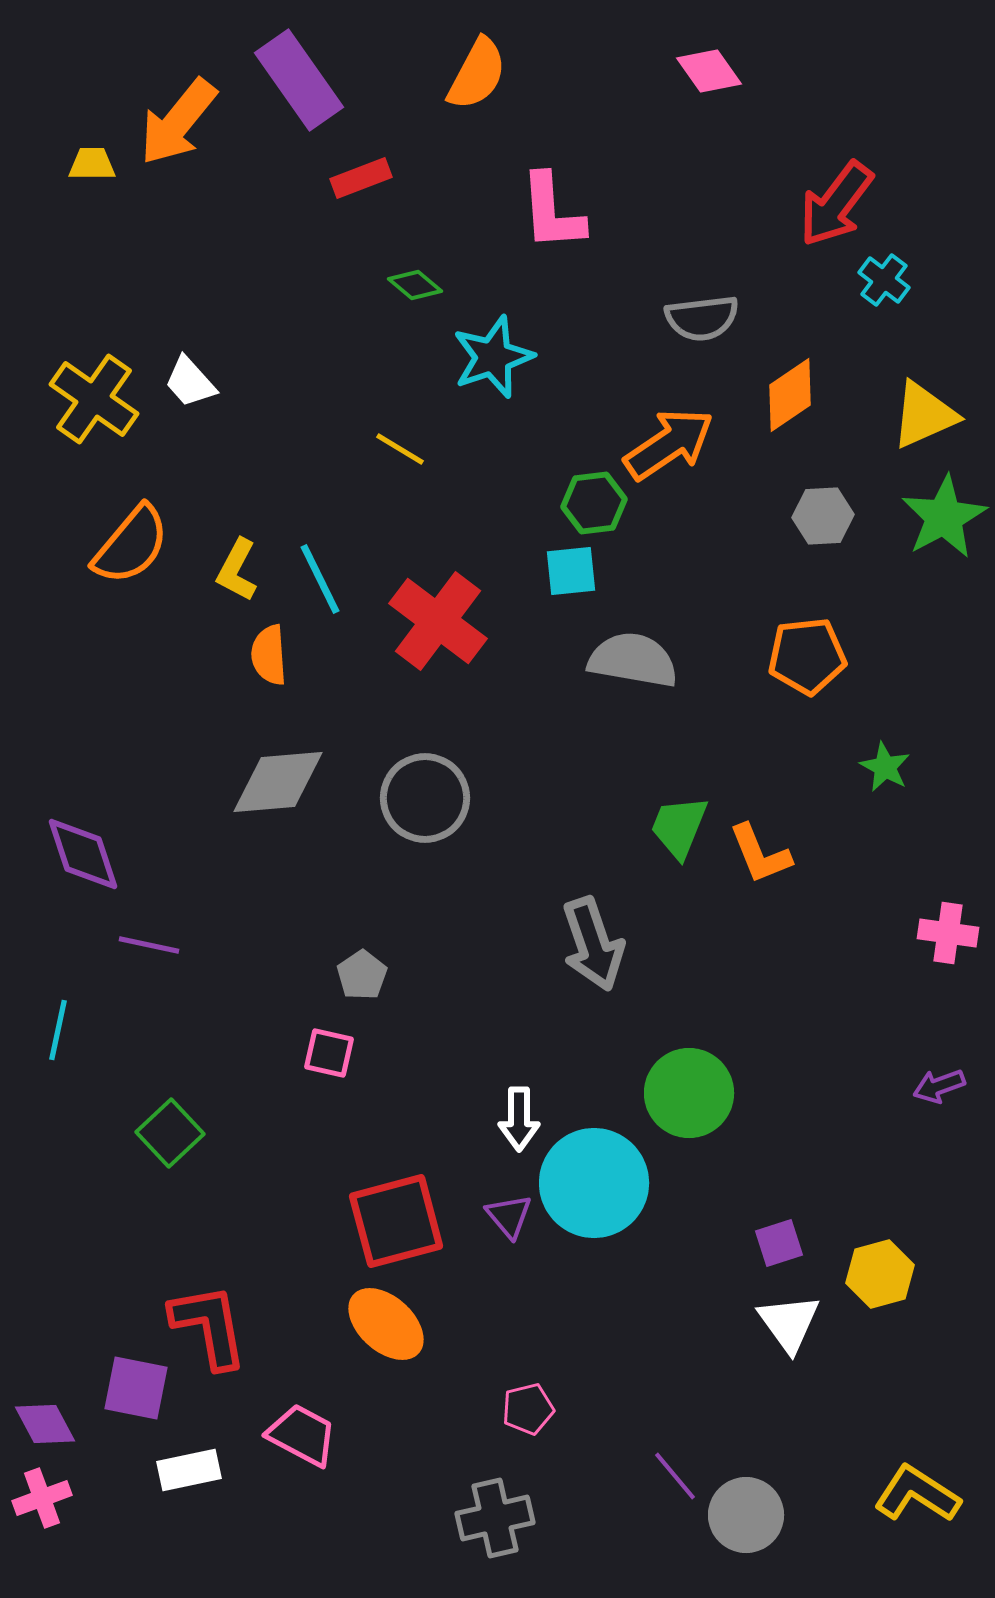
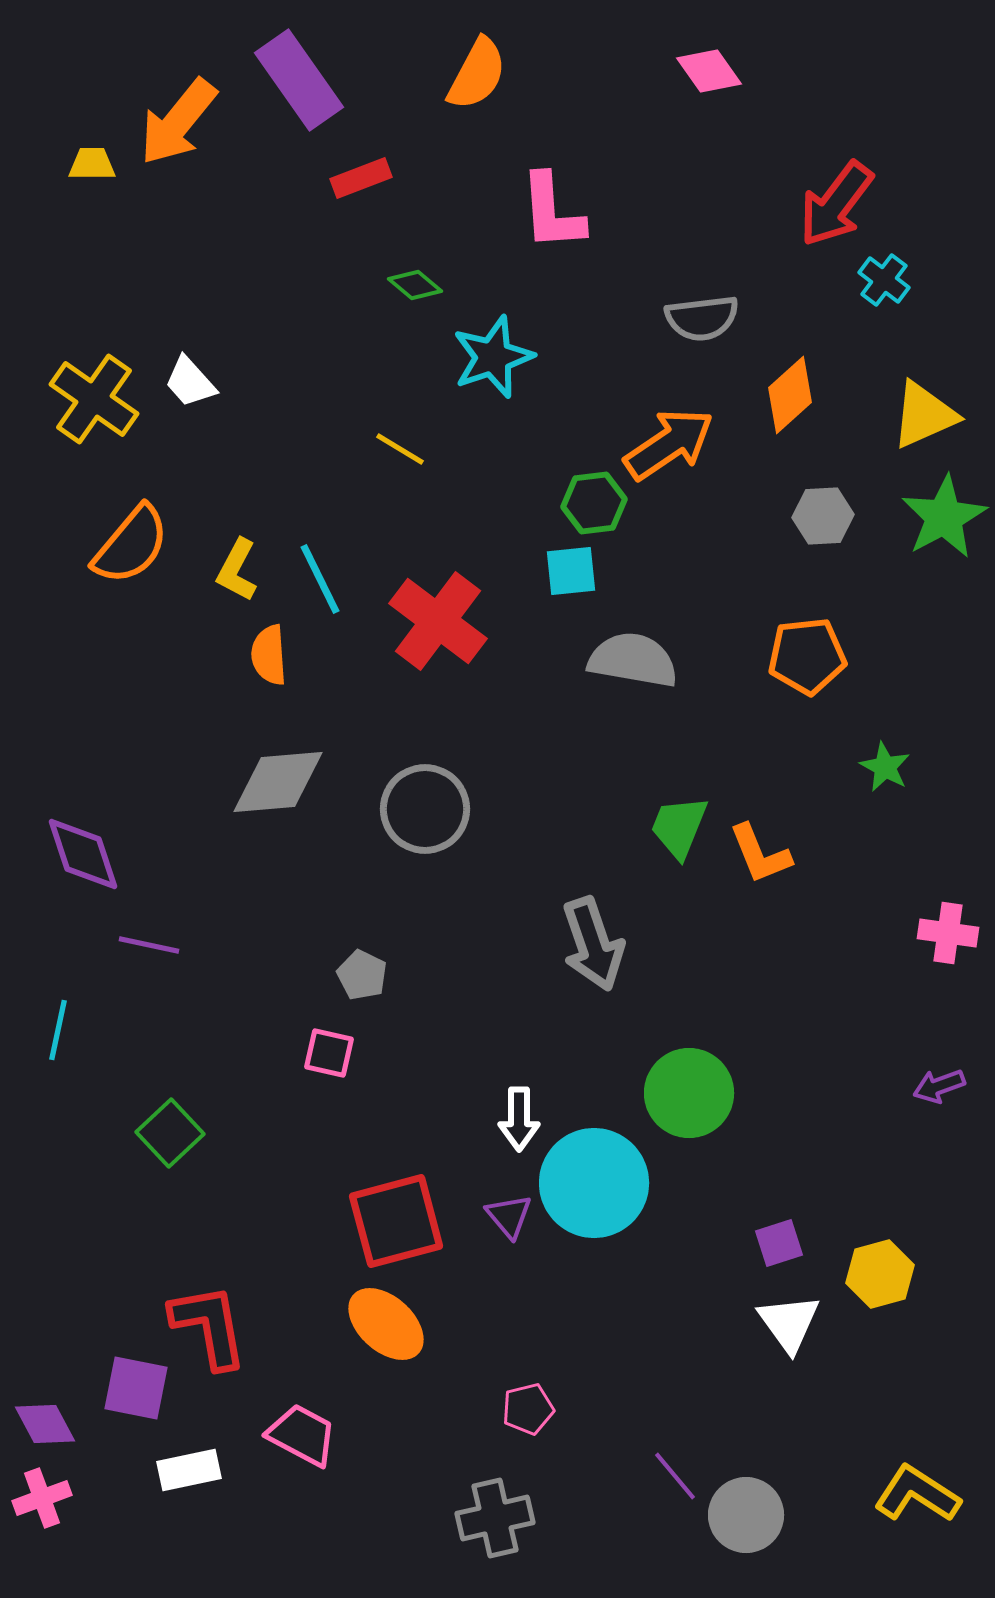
orange diamond at (790, 395): rotated 8 degrees counterclockwise
gray circle at (425, 798): moved 11 px down
gray pentagon at (362, 975): rotated 12 degrees counterclockwise
